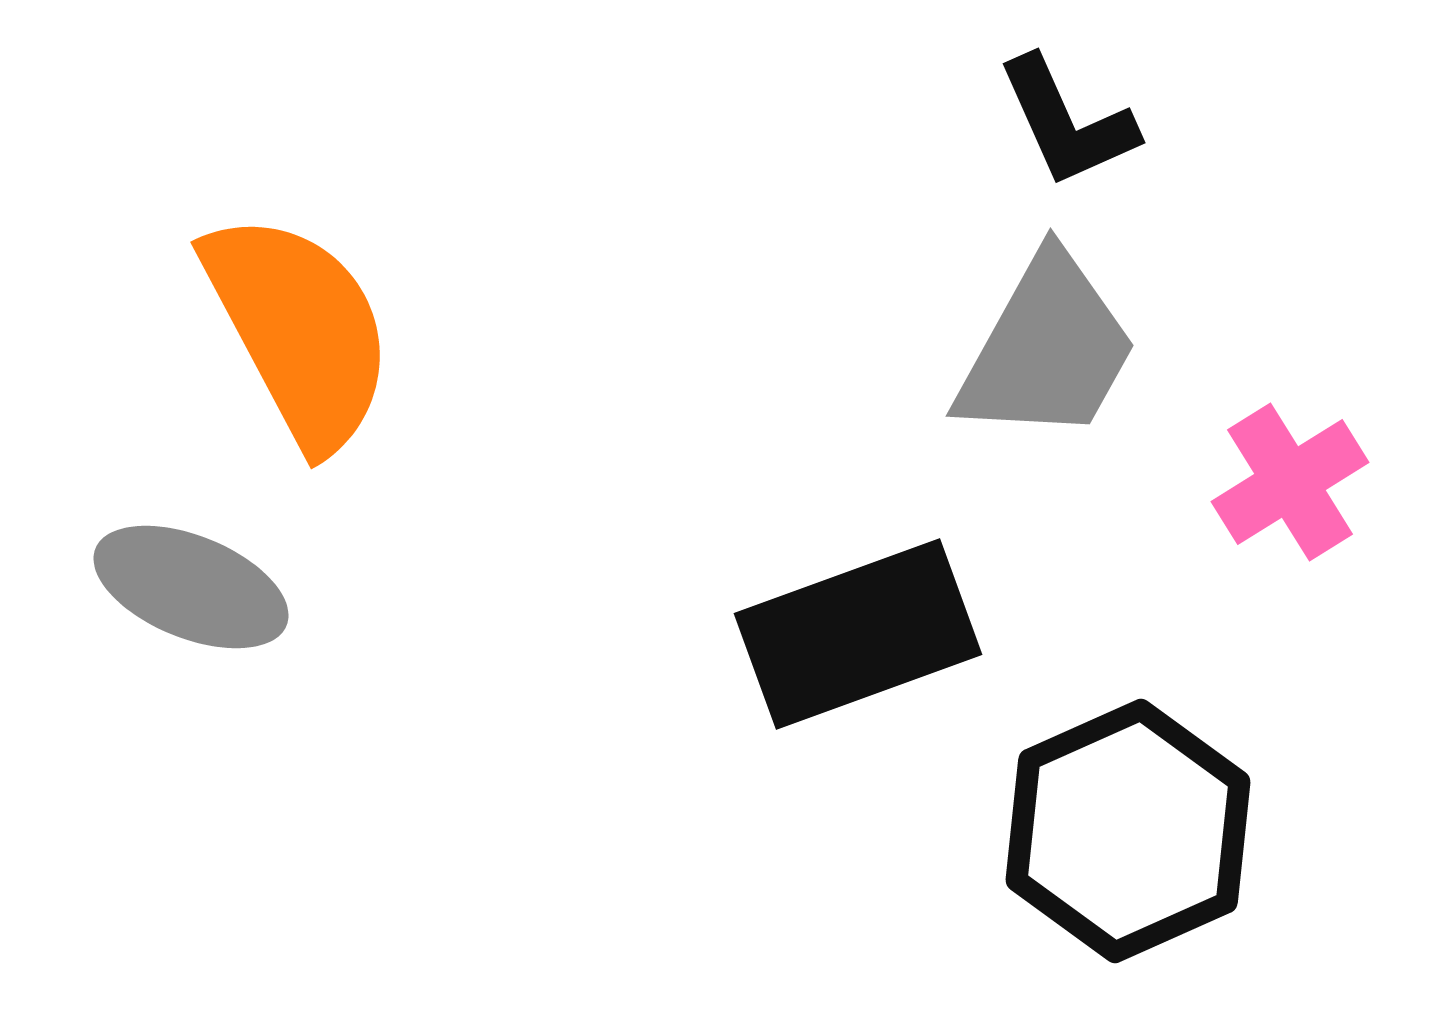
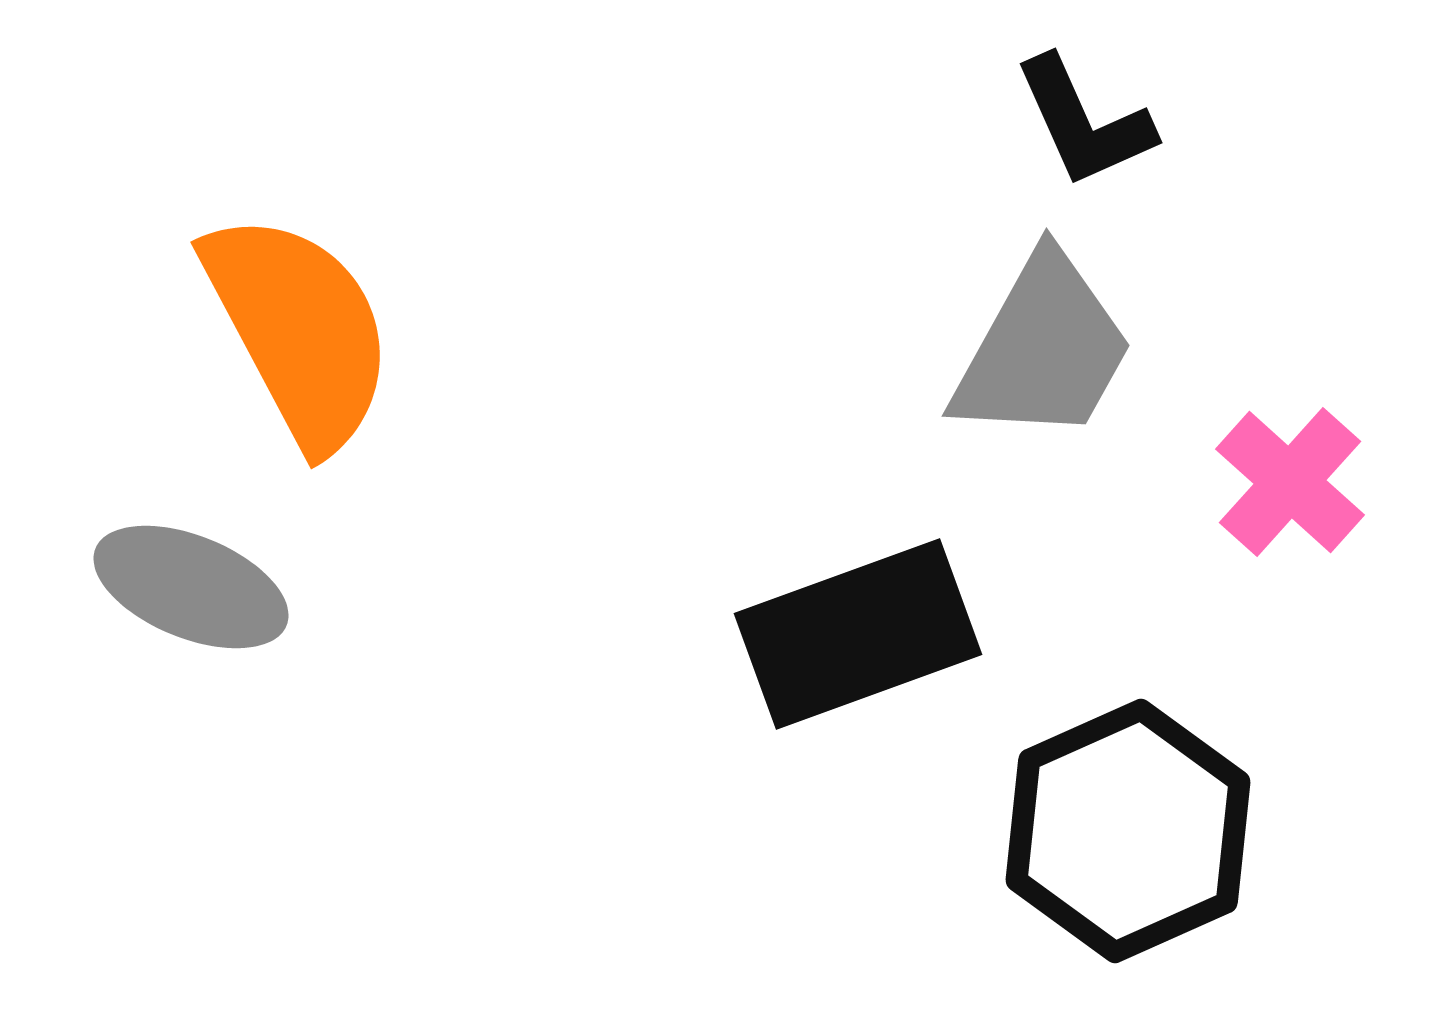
black L-shape: moved 17 px right
gray trapezoid: moved 4 px left
pink cross: rotated 16 degrees counterclockwise
